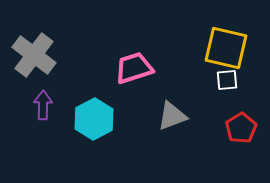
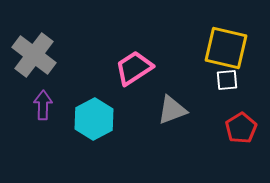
pink trapezoid: rotated 15 degrees counterclockwise
gray triangle: moved 6 px up
